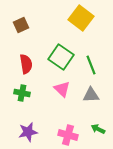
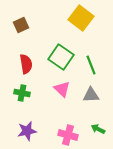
purple star: moved 1 px left, 1 px up
